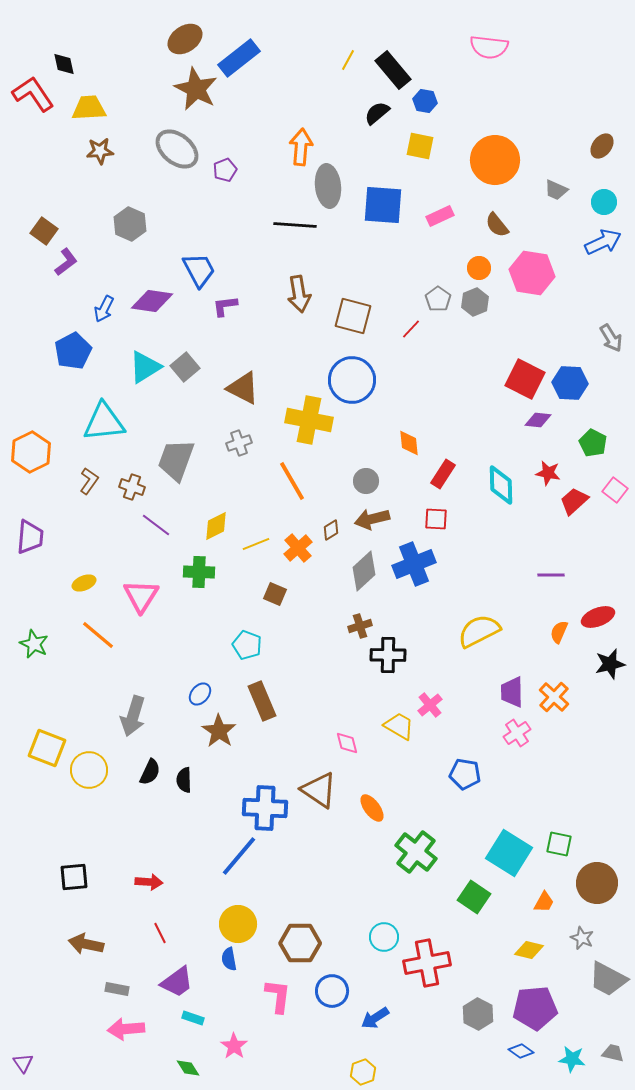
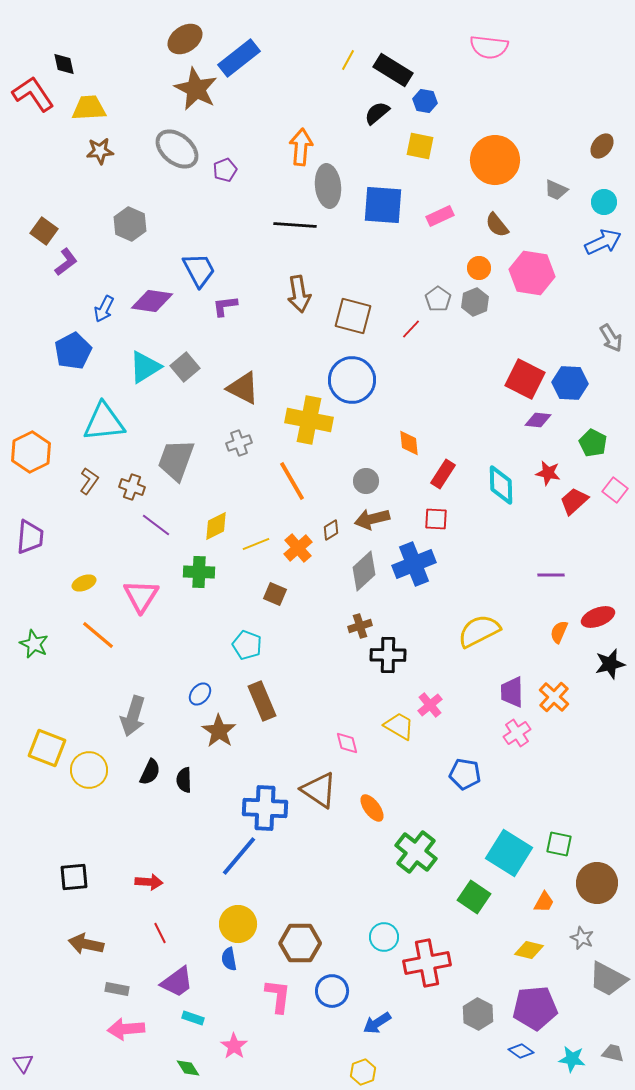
black rectangle at (393, 70): rotated 18 degrees counterclockwise
blue arrow at (375, 1018): moved 2 px right, 5 px down
